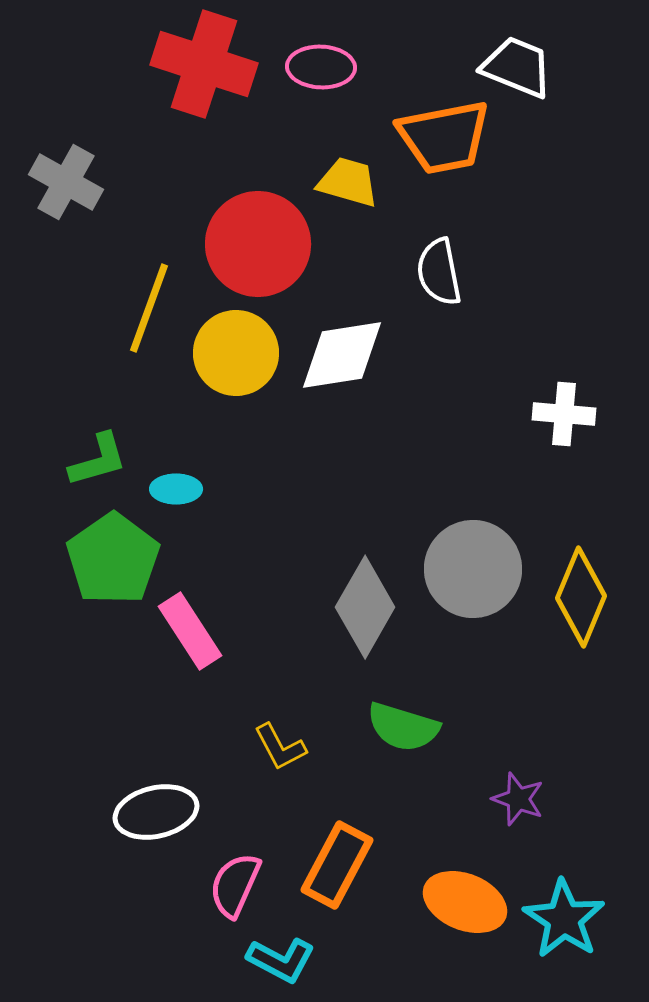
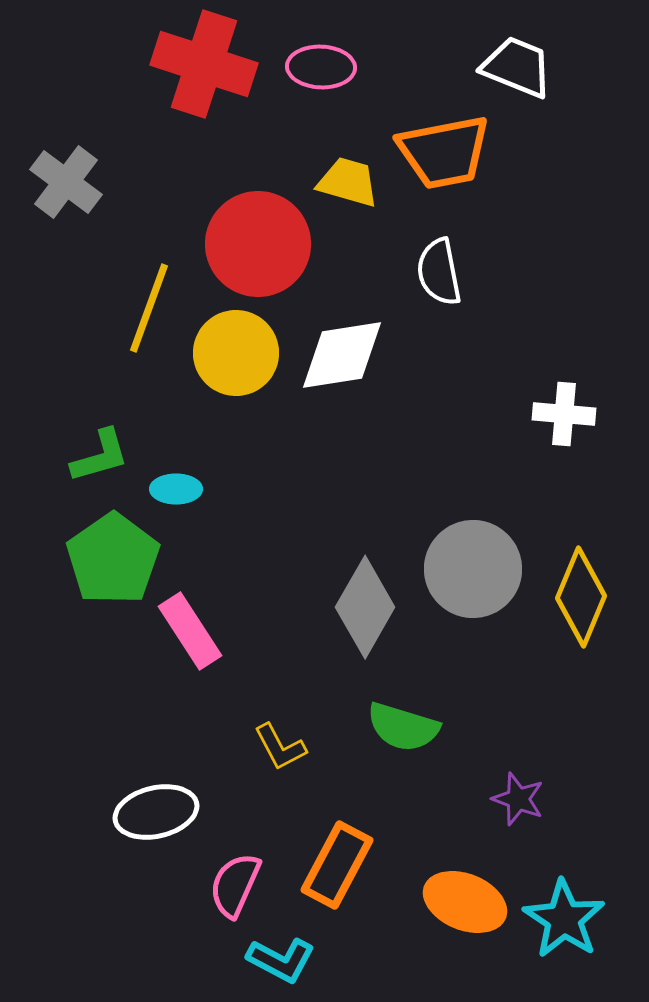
orange trapezoid: moved 15 px down
gray cross: rotated 8 degrees clockwise
green L-shape: moved 2 px right, 4 px up
